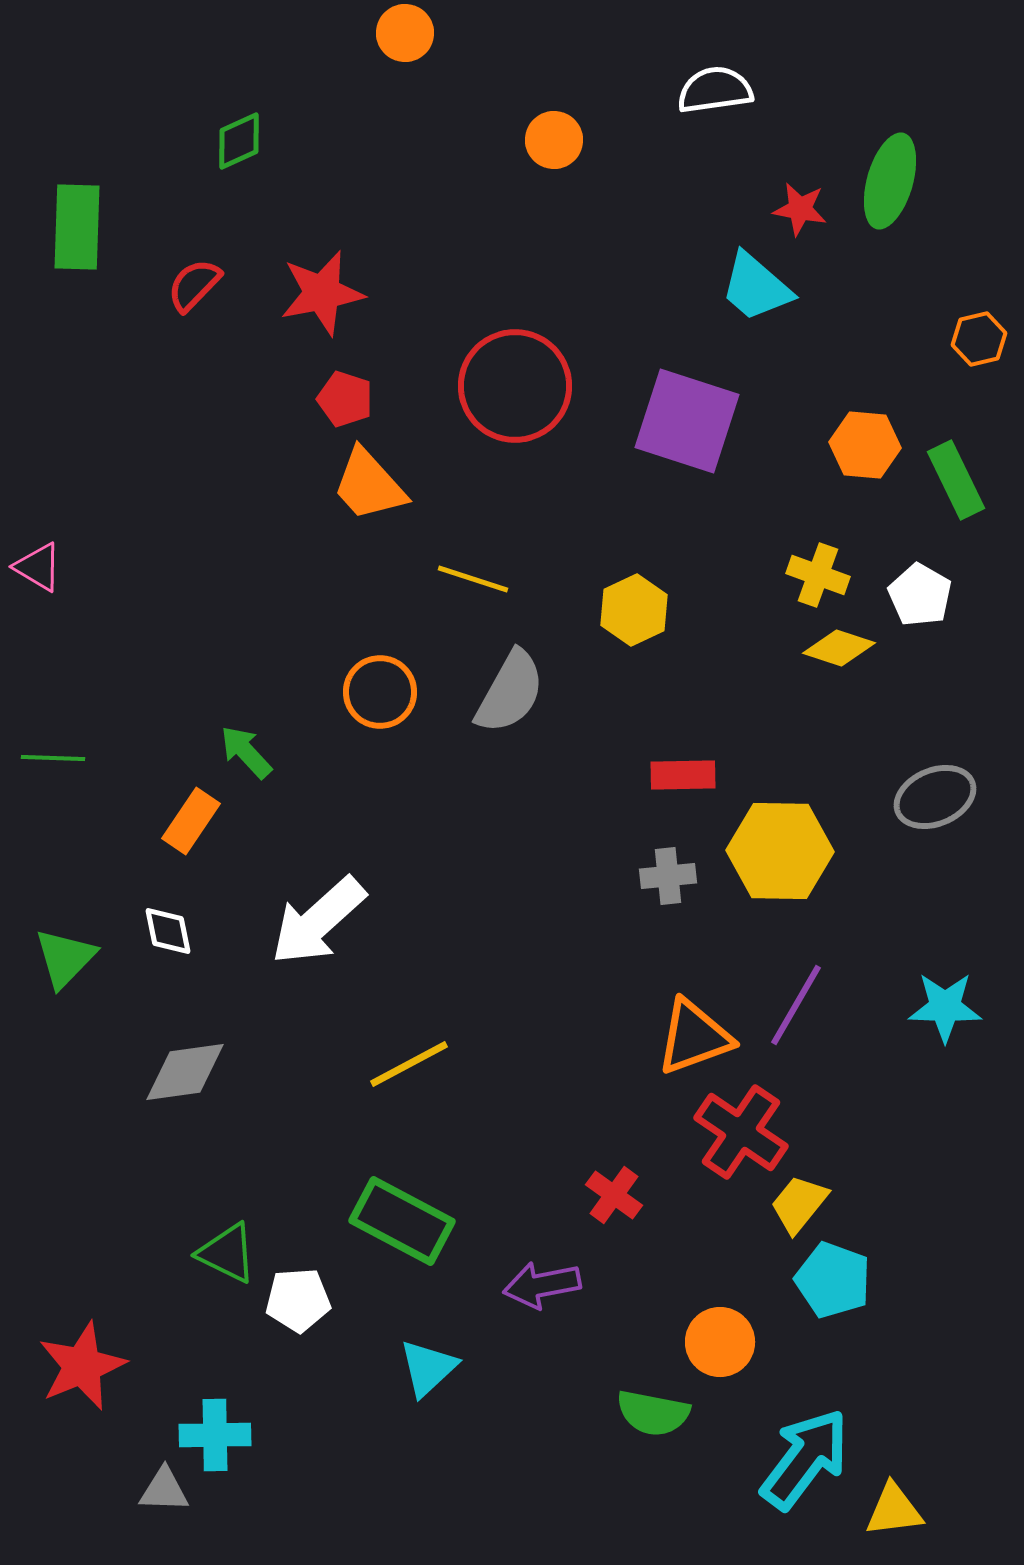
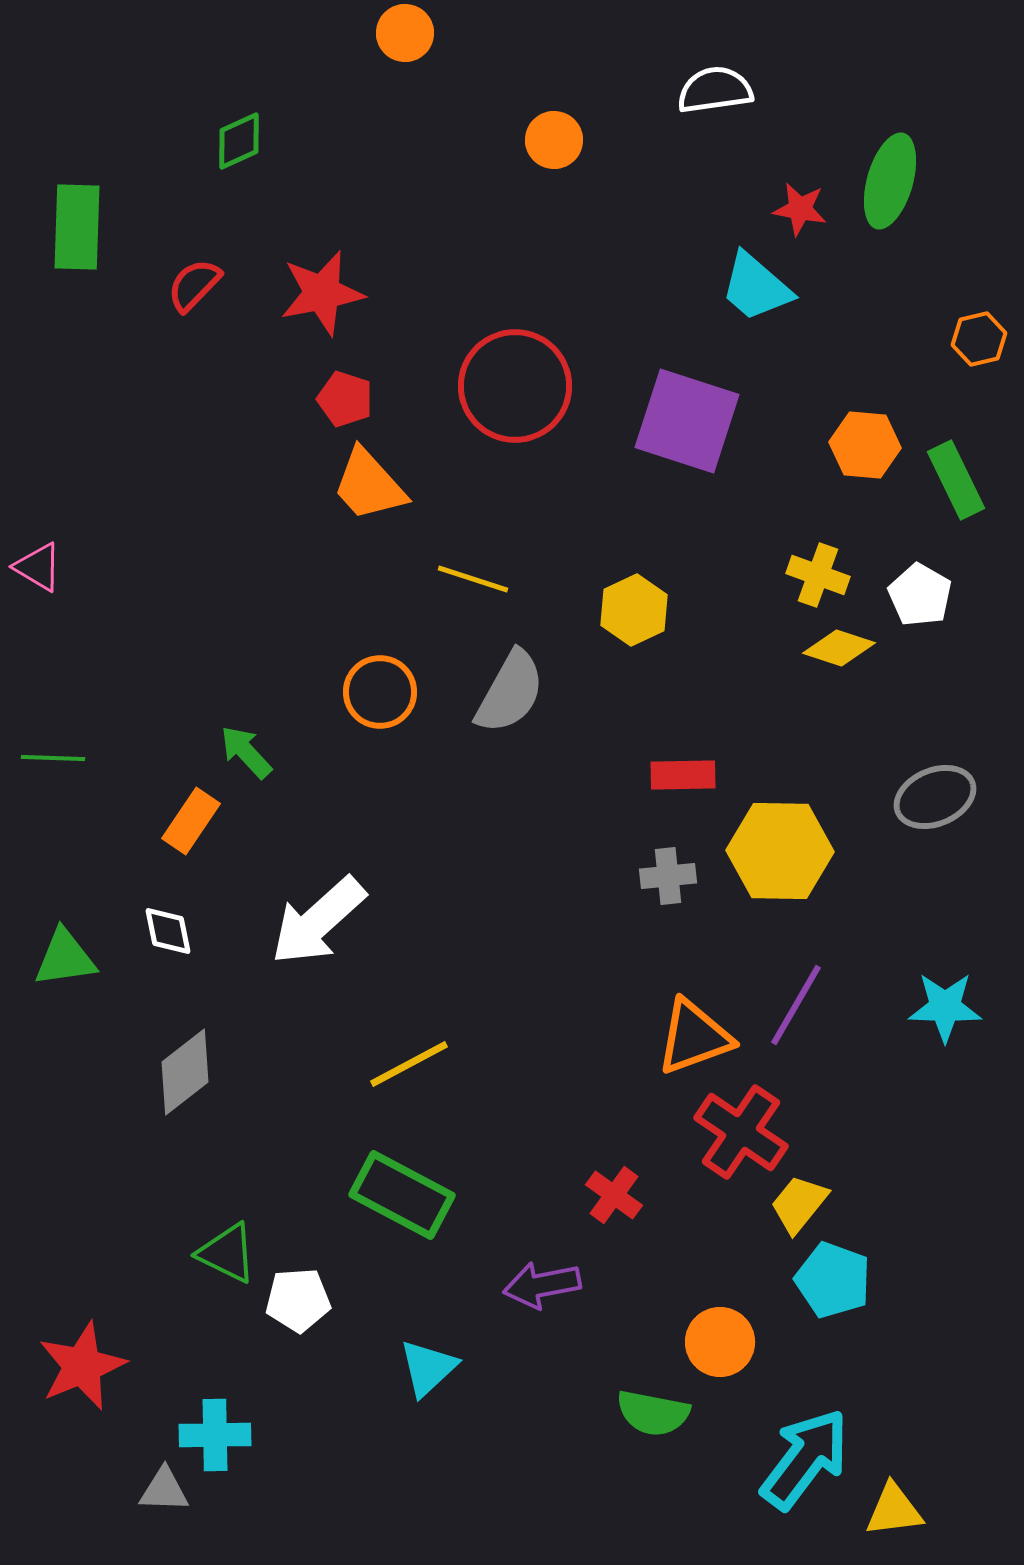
green triangle at (65, 958): rotated 38 degrees clockwise
gray diamond at (185, 1072): rotated 30 degrees counterclockwise
green rectangle at (402, 1221): moved 26 px up
